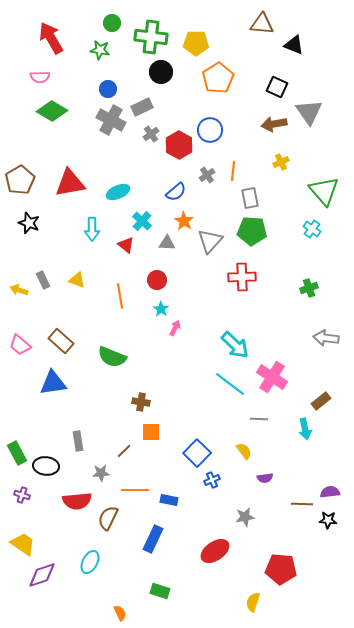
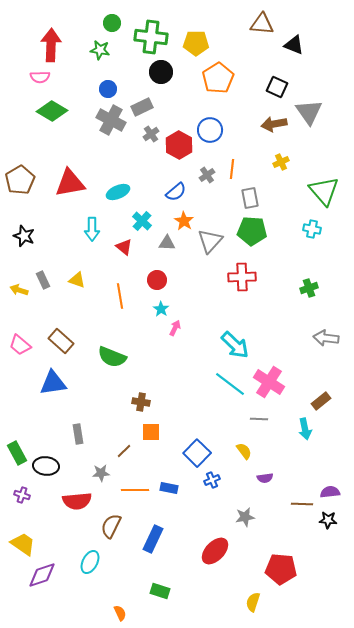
red arrow at (51, 38): moved 7 px down; rotated 32 degrees clockwise
orange line at (233, 171): moved 1 px left, 2 px up
black star at (29, 223): moved 5 px left, 13 px down
cyan cross at (312, 229): rotated 24 degrees counterclockwise
red triangle at (126, 245): moved 2 px left, 2 px down
pink cross at (272, 377): moved 3 px left, 5 px down
gray rectangle at (78, 441): moved 7 px up
blue rectangle at (169, 500): moved 12 px up
brown semicircle at (108, 518): moved 3 px right, 8 px down
red ellipse at (215, 551): rotated 12 degrees counterclockwise
